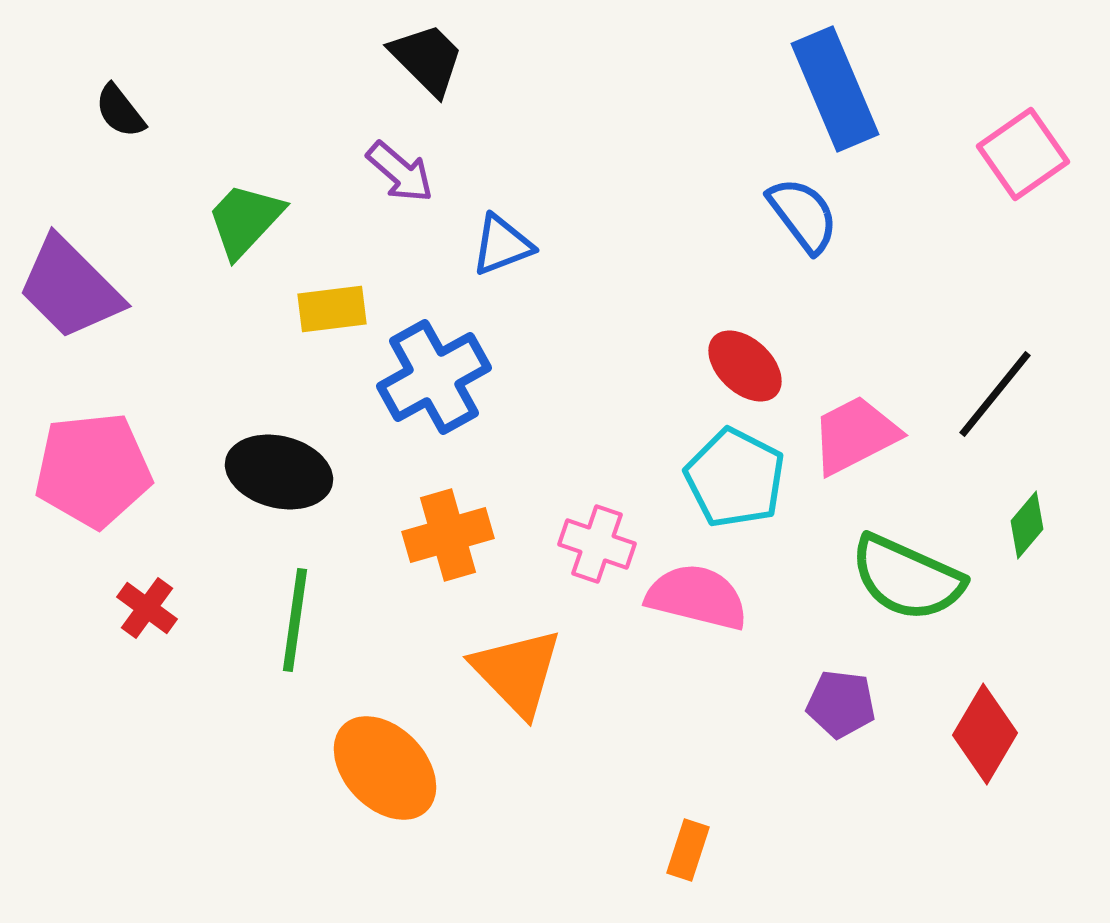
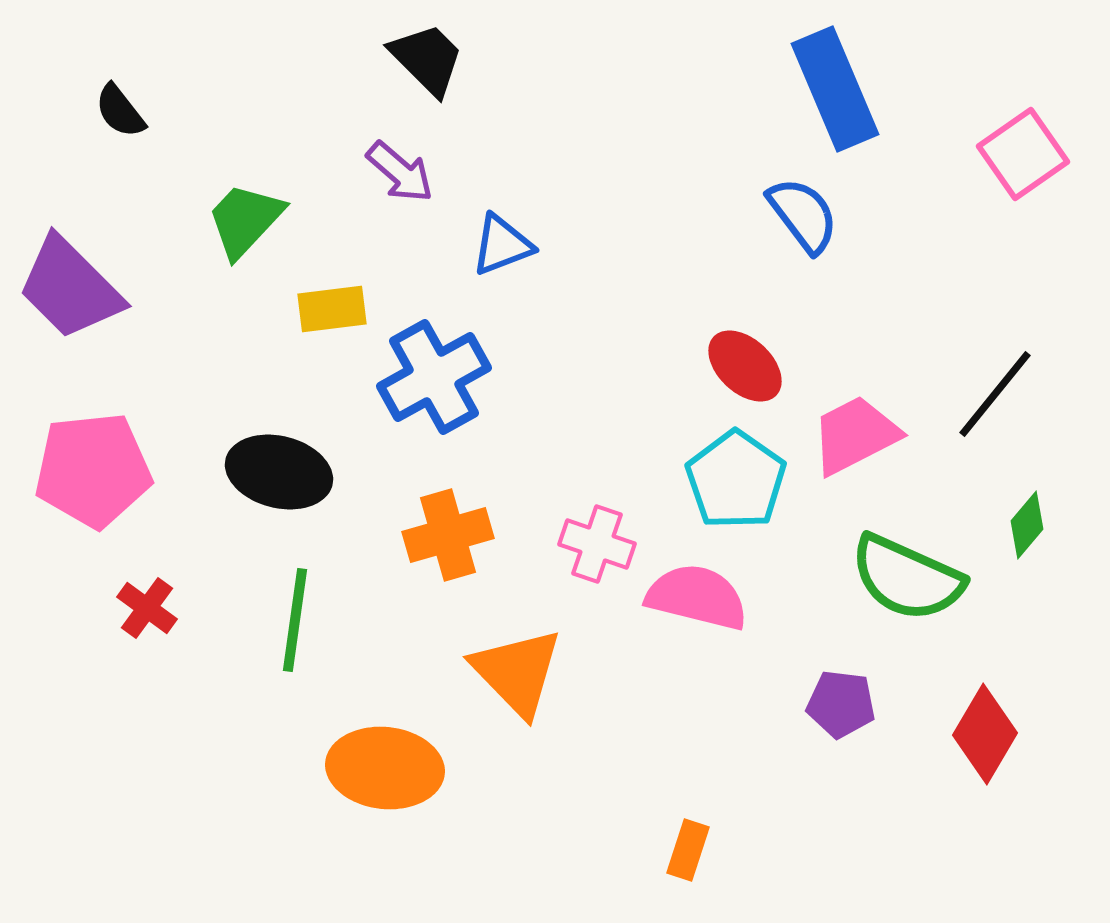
cyan pentagon: moved 1 px right, 2 px down; rotated 8 degrees clockwise
orange ellipse: rotated 40 degrees counterclockwise
